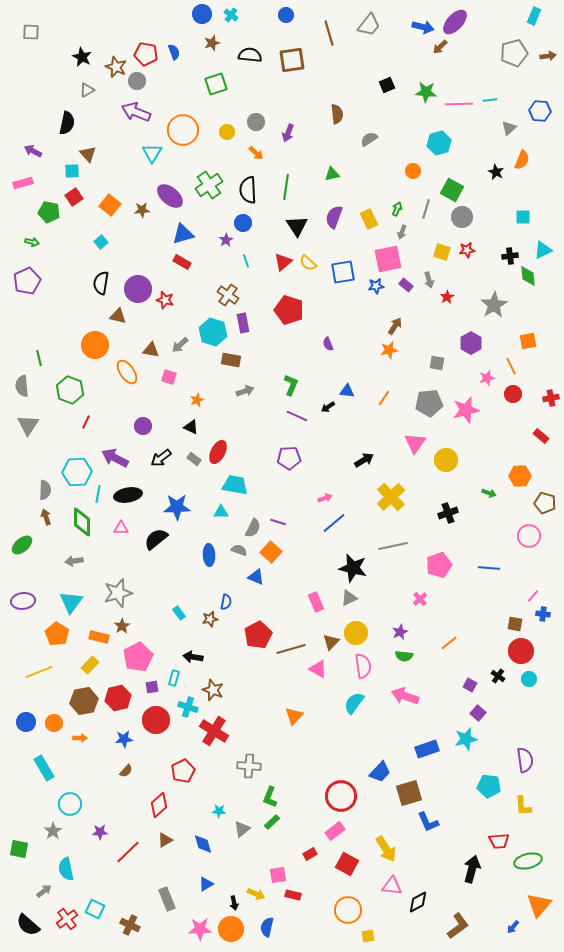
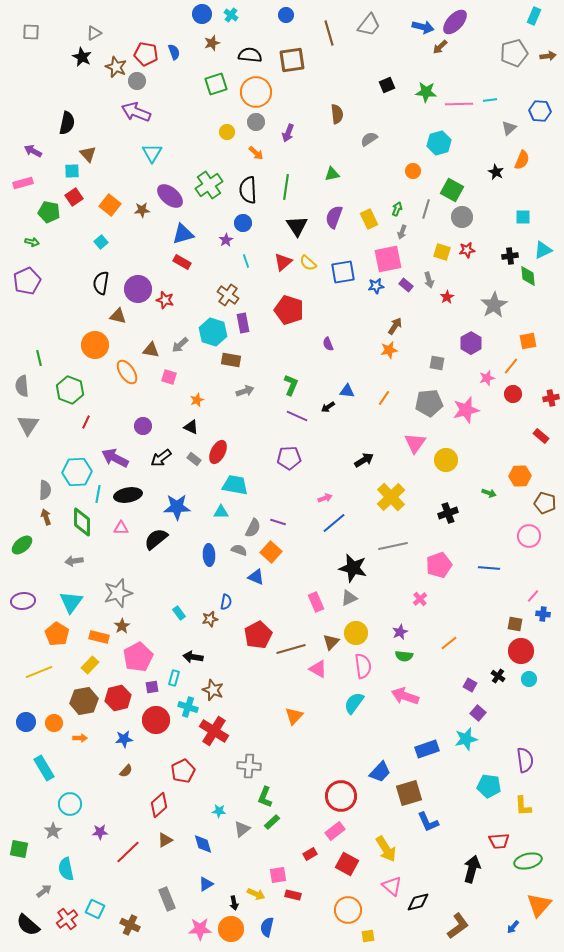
gray triangle at (87, 90): moved 7 px right, 57 px up
orange circle at (183, 130): moved 73 px right, 38 px up
orange line at (511, 366): rotated 66 degrees clockwise
green L-shape at (270, 797): moved 5 px left
pink triangle at (392, 886): rotated 35 degrees clockwise
black diamond at (418, 902): rotated 15 degrees clockwise
